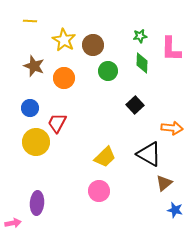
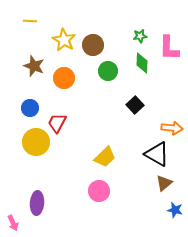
pink L-shape: moved 2 px left, 1 px up
black triangle: moved 8 px right
pink arrow: rotated 77 degrees clockwise
